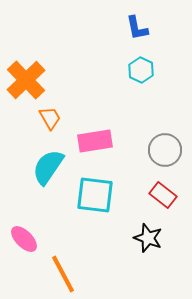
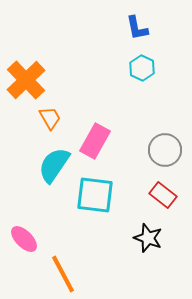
cyan hexagon: moved 1 px right, 2 px up
pink rectangle: rotated 52 degrees counterclockwise
cyan semicircle: moved 6 px right, 2 px up
